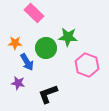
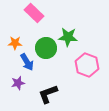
purple star: rotated 24 degrees counterclockwise
